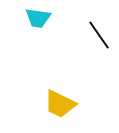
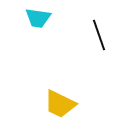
black line: rotated 16 degrees clockwise
